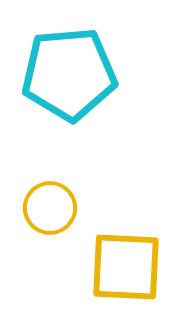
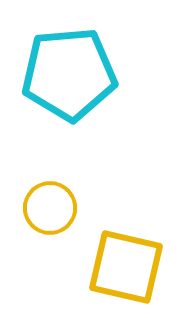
yellow square: rotated 10 degrees clockwise
